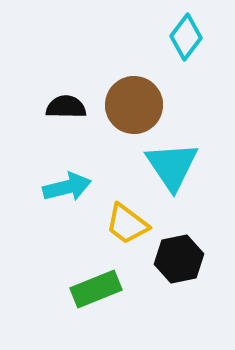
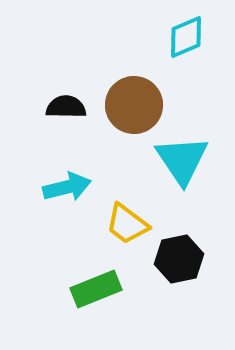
cyan diamond: rotated 30 degrees clockwise
cyan triangle: moved 10 px right, 6 px up
